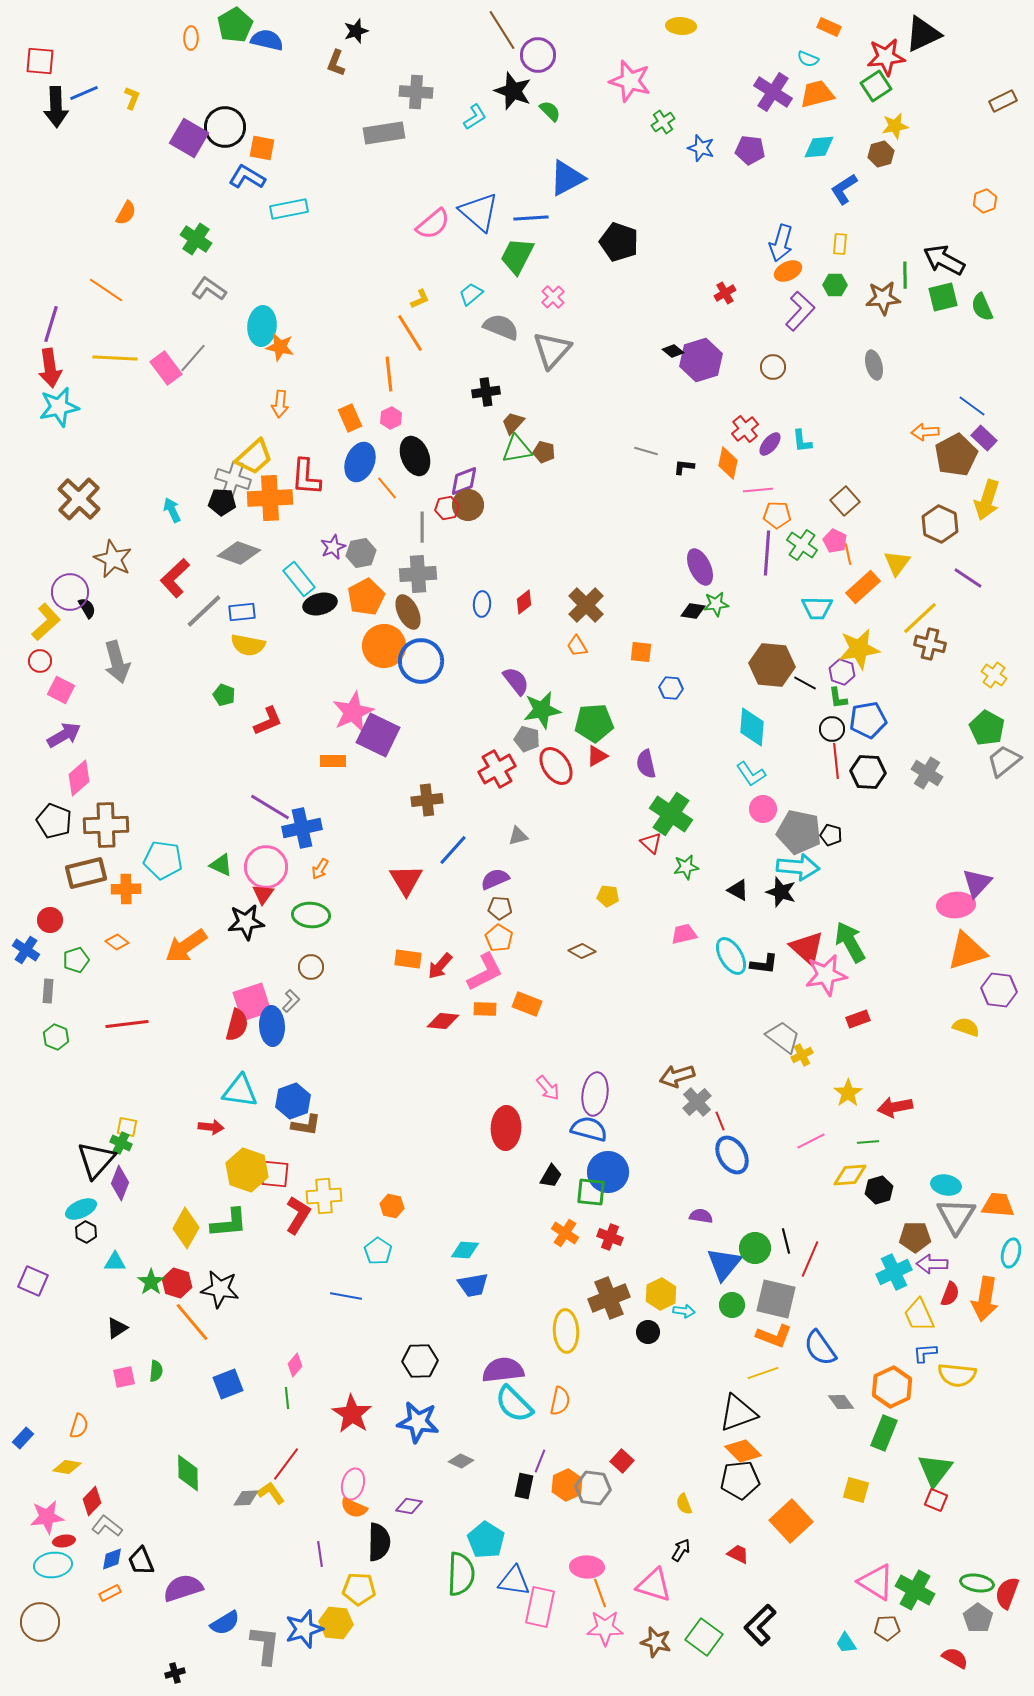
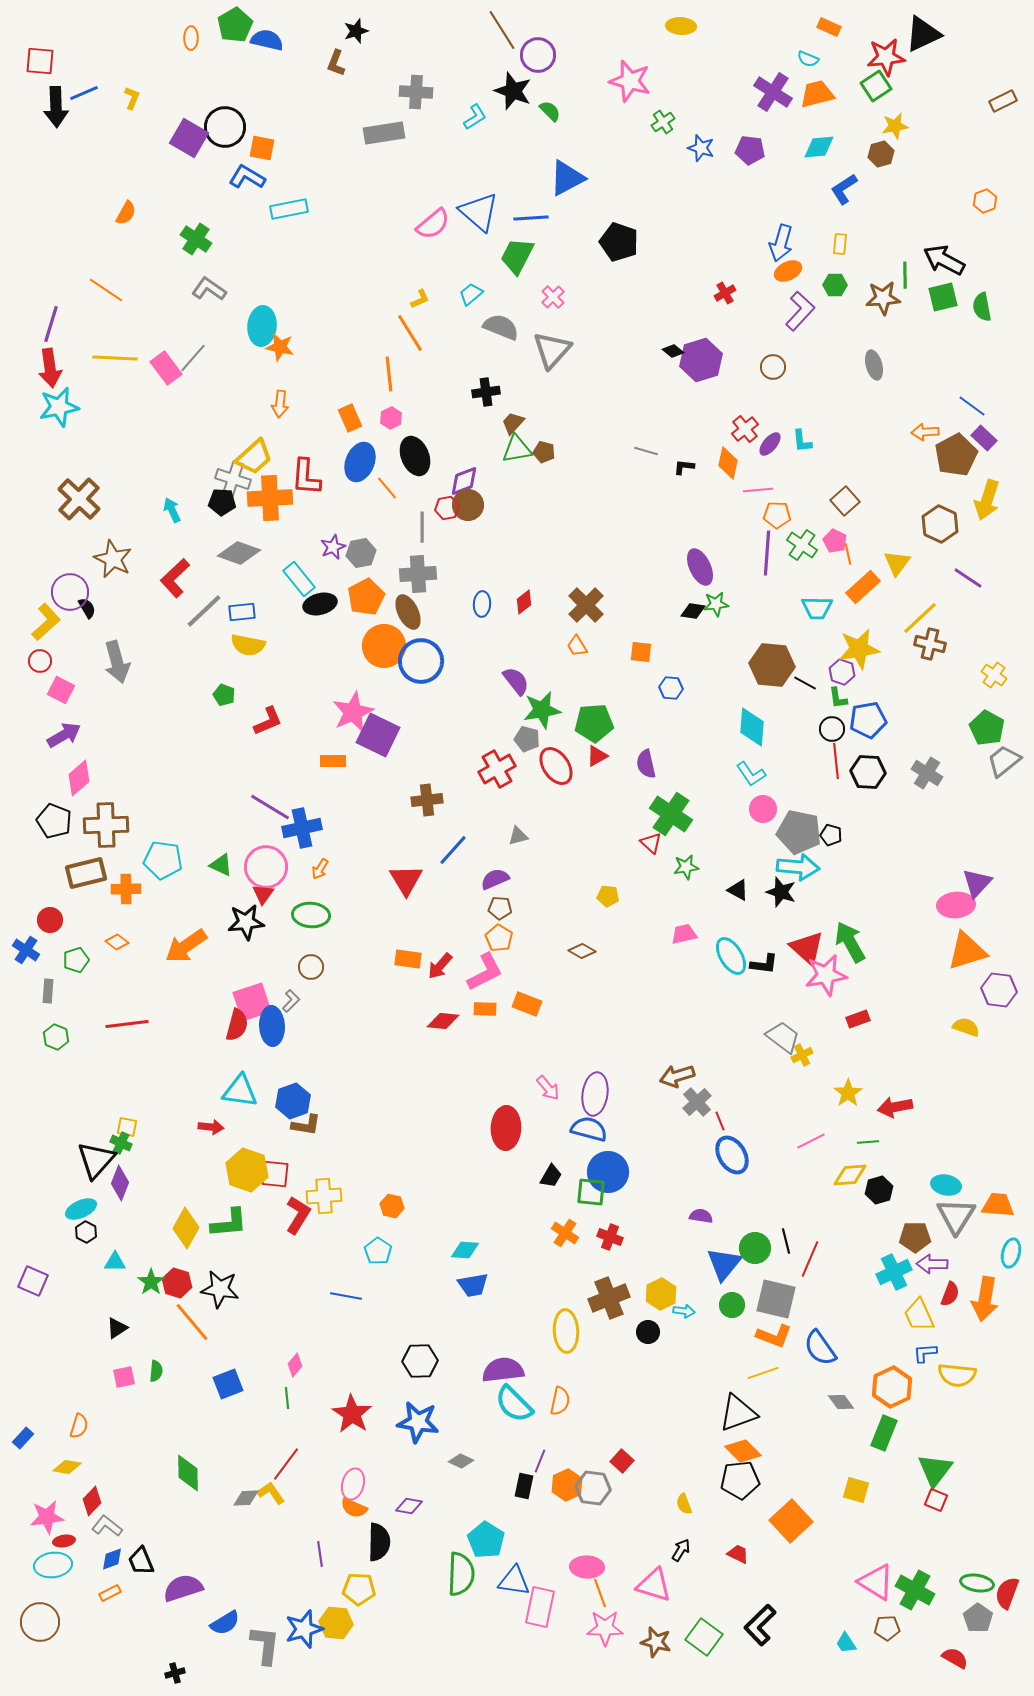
green semicircle at (982, 307): rotated 12 degrees clockwise
